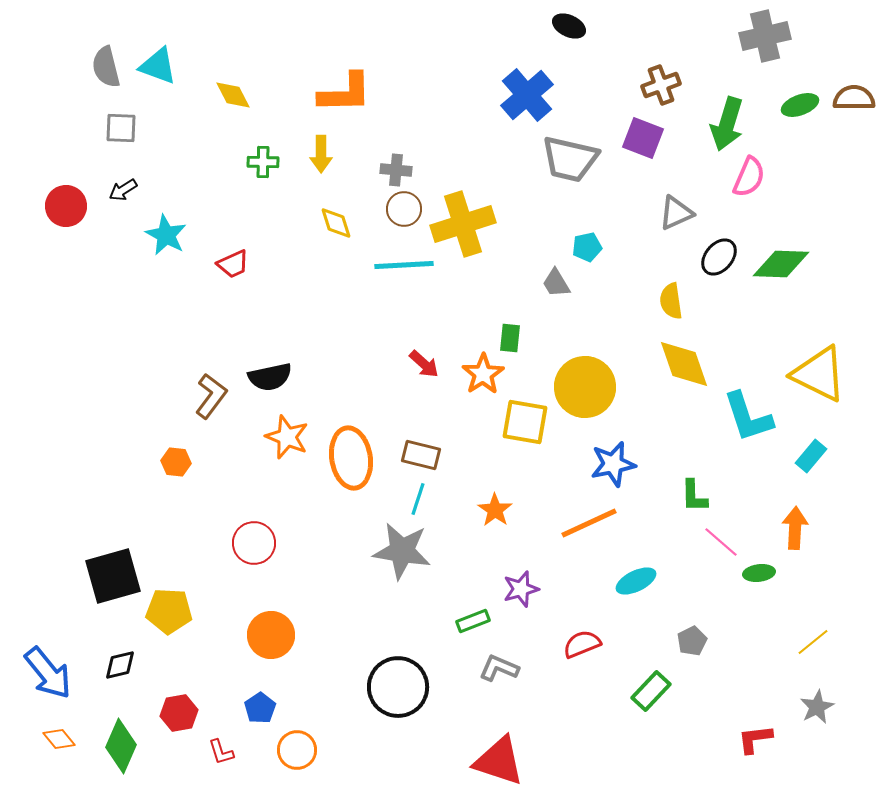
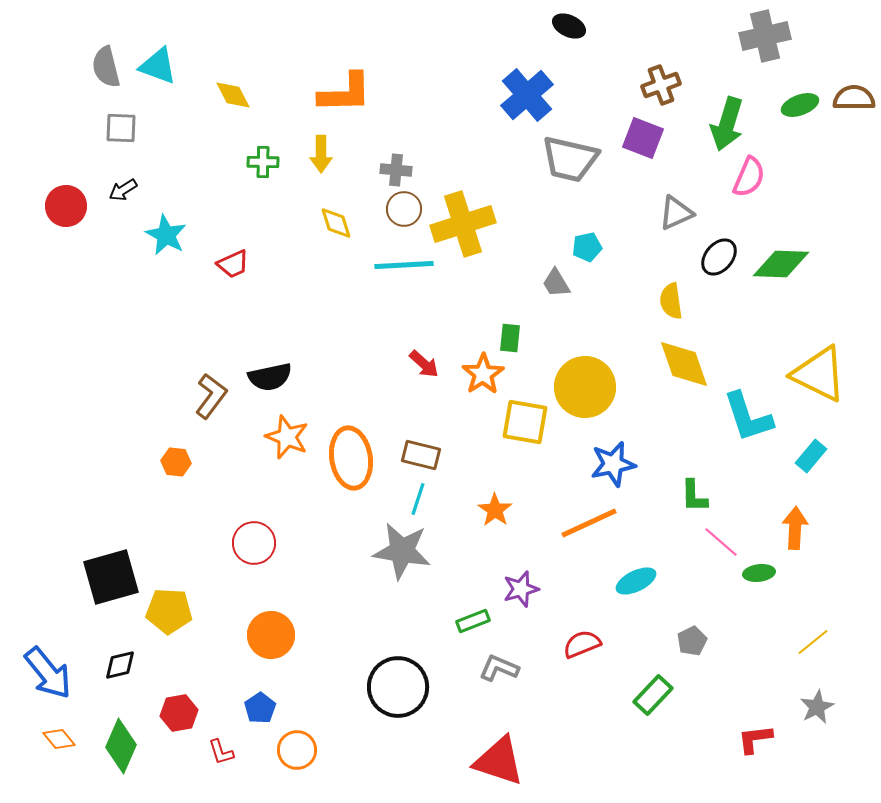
black square at (113, 576): moved 2 px left, 1 px down
green rectangle at (651, 691): moved 2 px right, 4 px down
